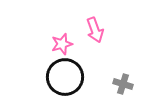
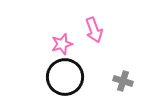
pink arrow: moved 1 px left
gray cross: moved 3 px up
